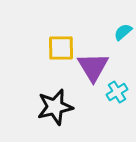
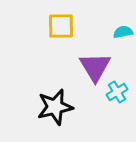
cyan semicircle: rotated 30 degrees clockwise
yellow square: moved 22 px up
purple triangle: moved 2 px right
